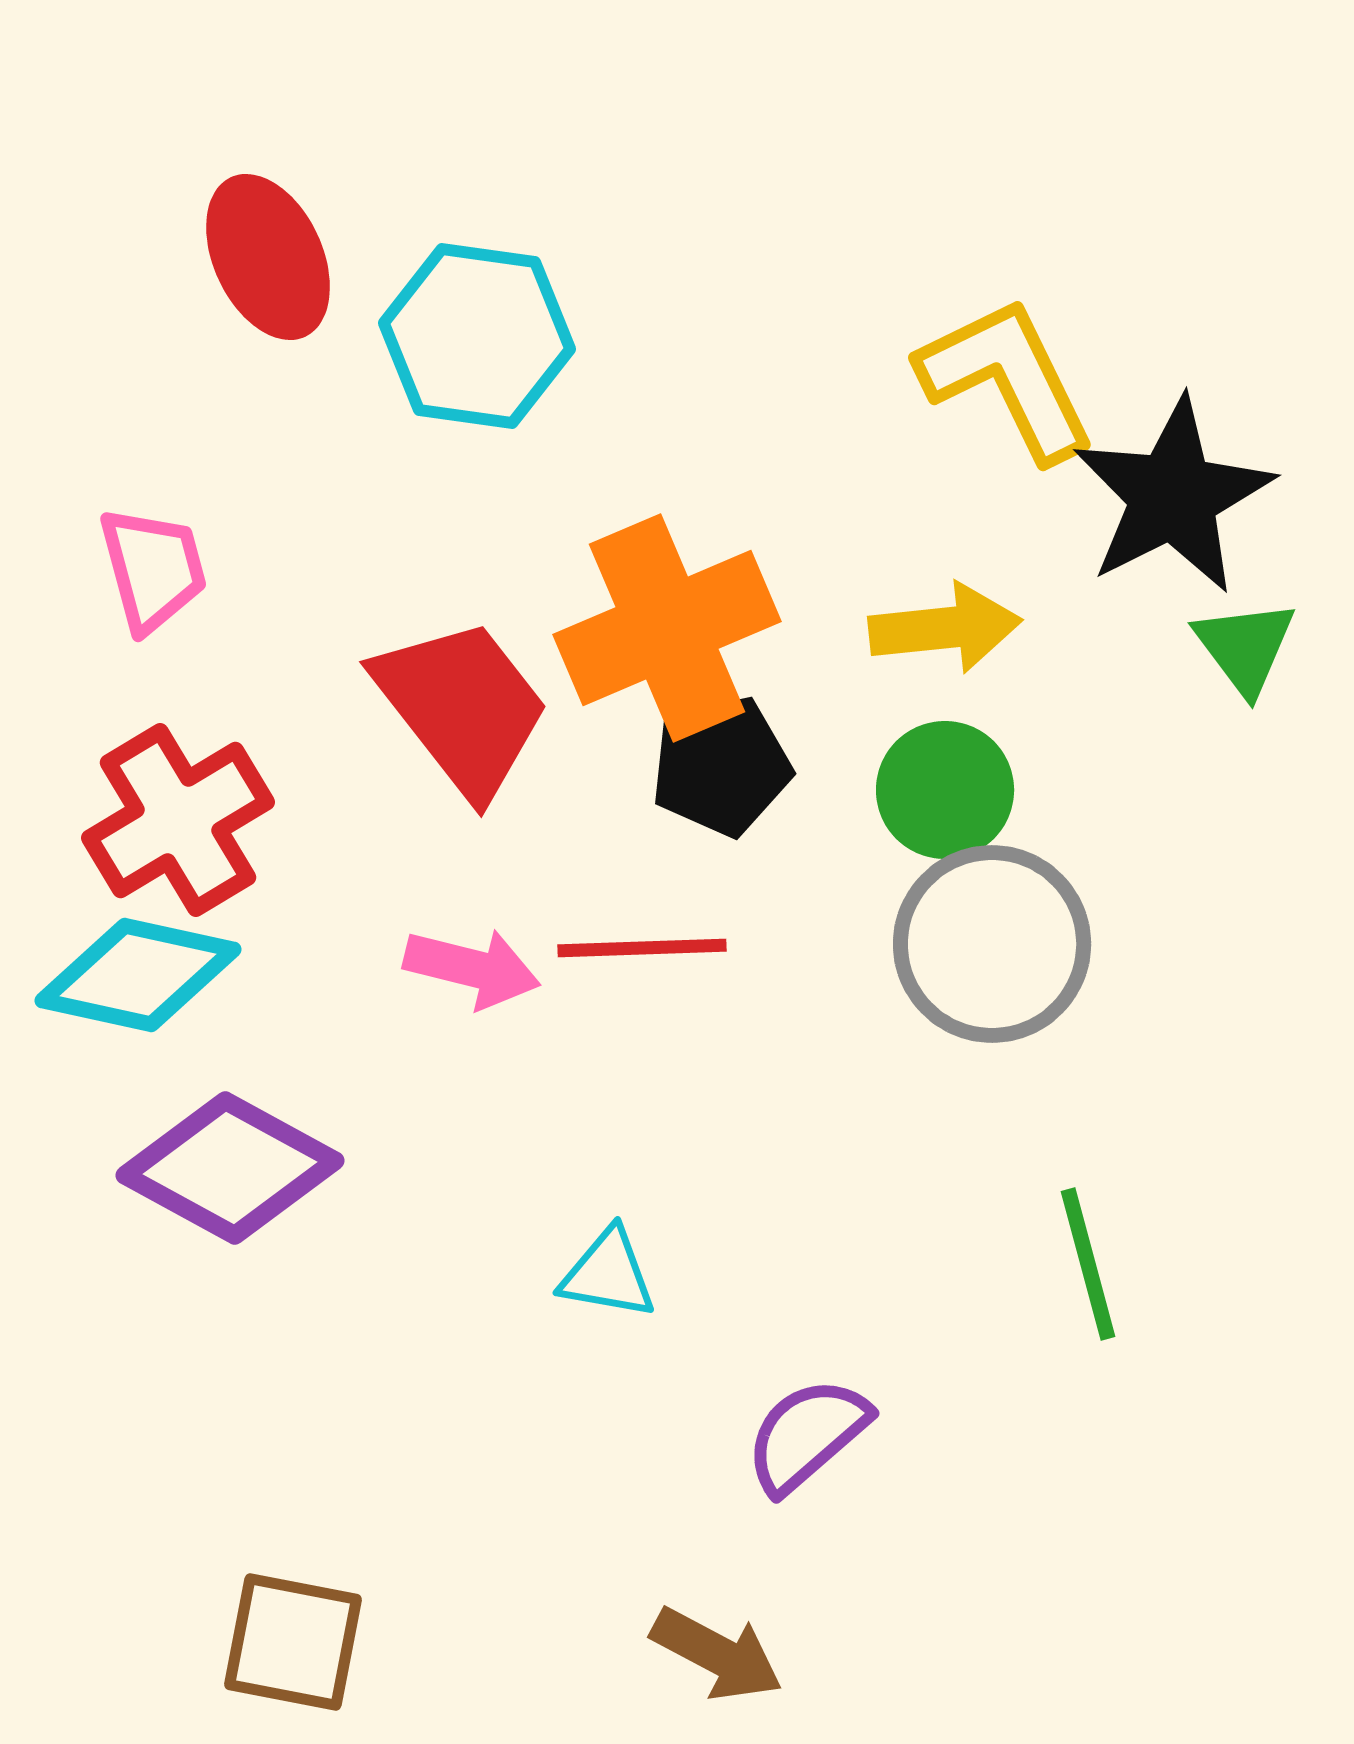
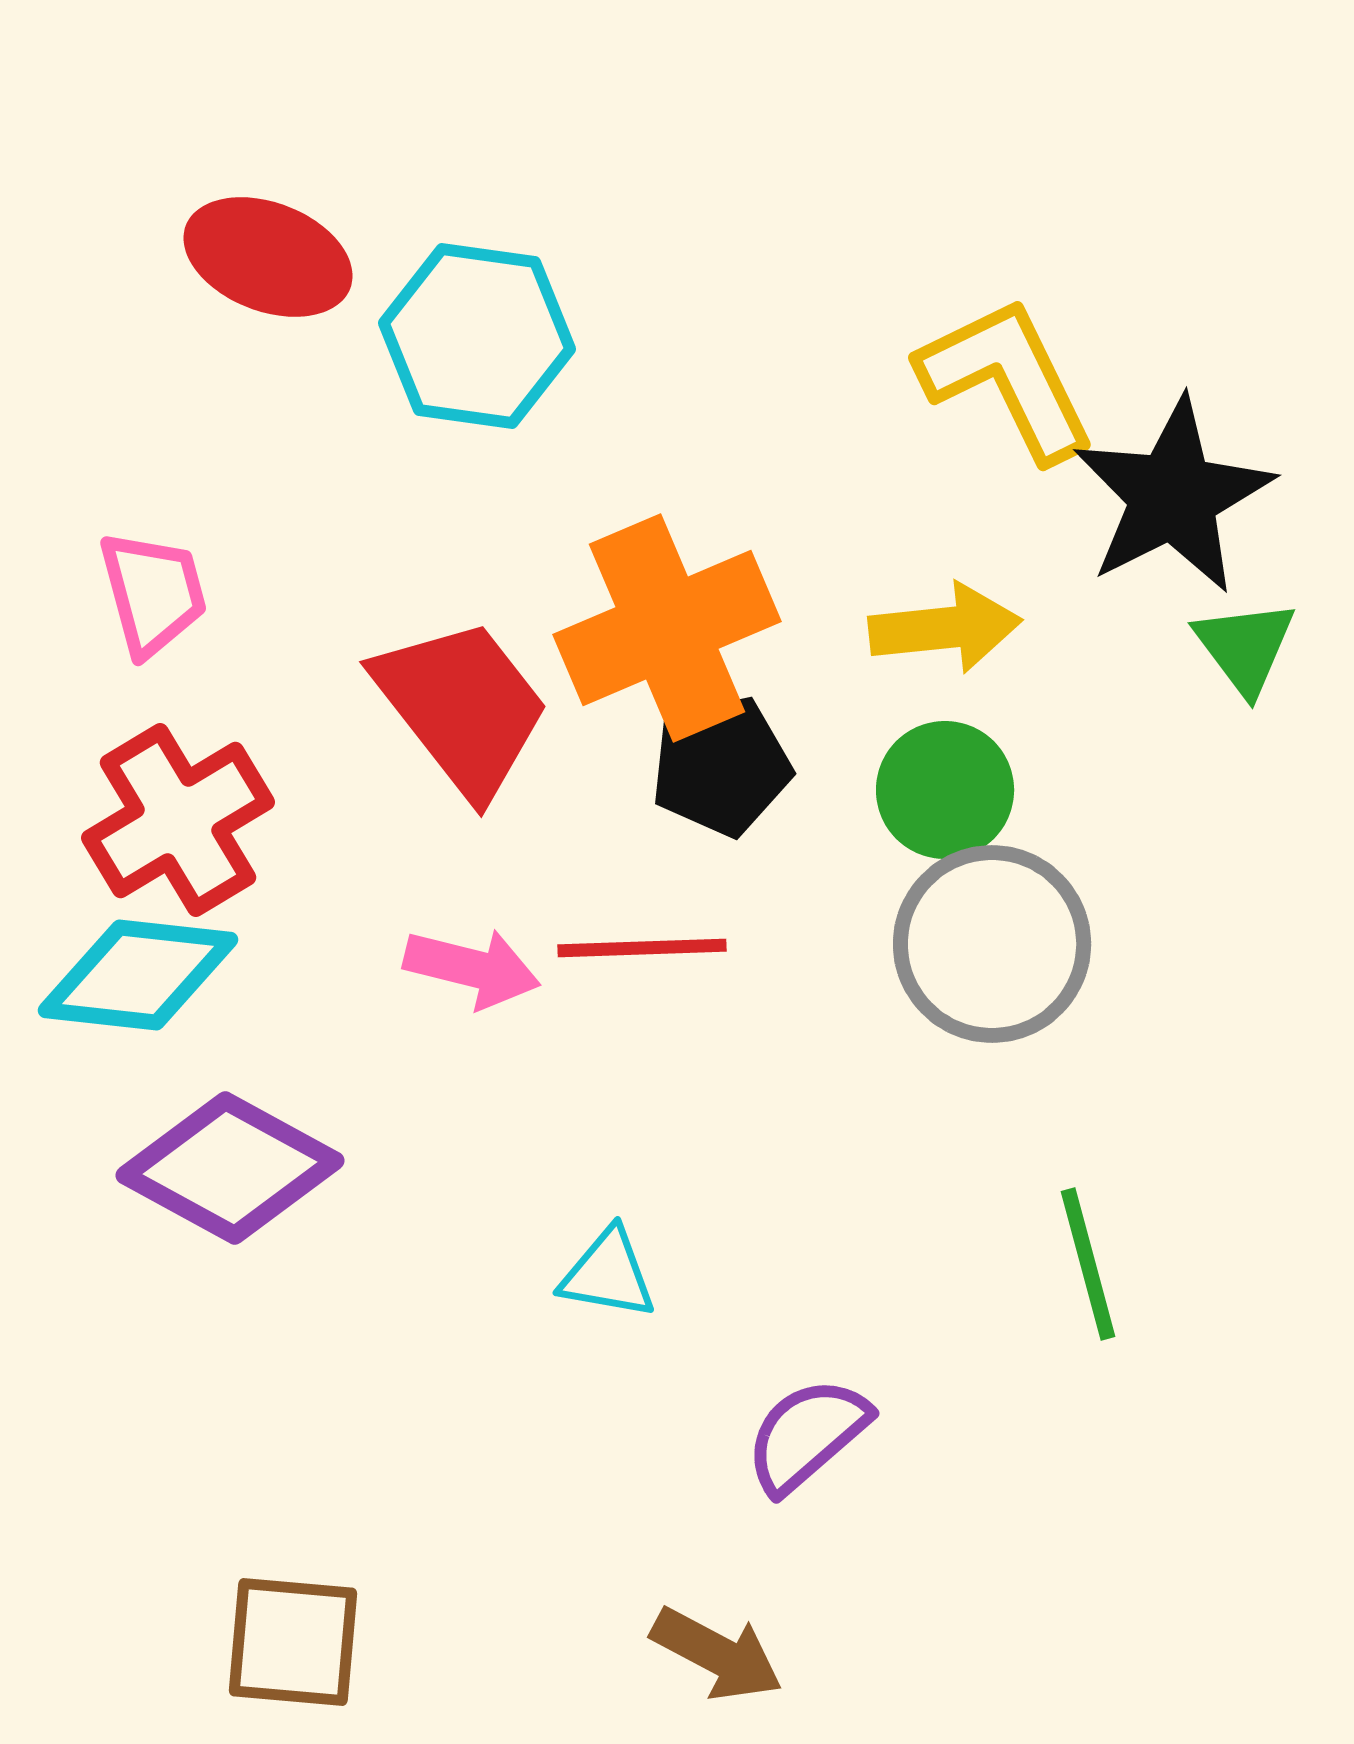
red ellipse: rotated 44 degrees counterclockwise
pink trapezoid: moved 24 px down
cyan diamond: rotated 6 degrees counterclockwise
brown square: rotated 6 degrees counterclockwise
